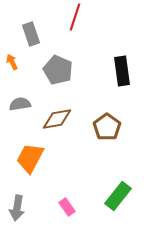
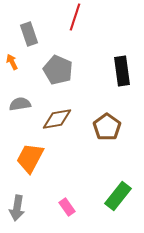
gray rectangle: moved 2 px left
